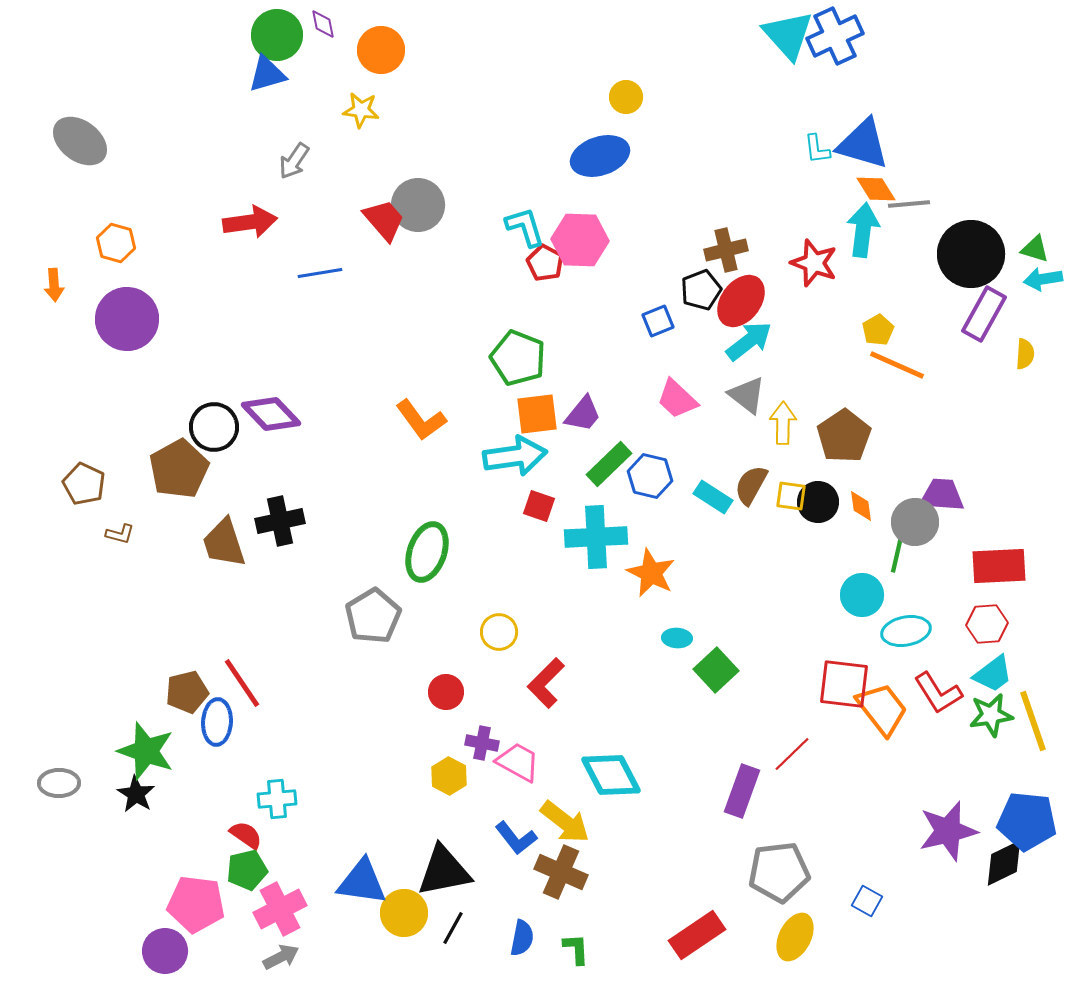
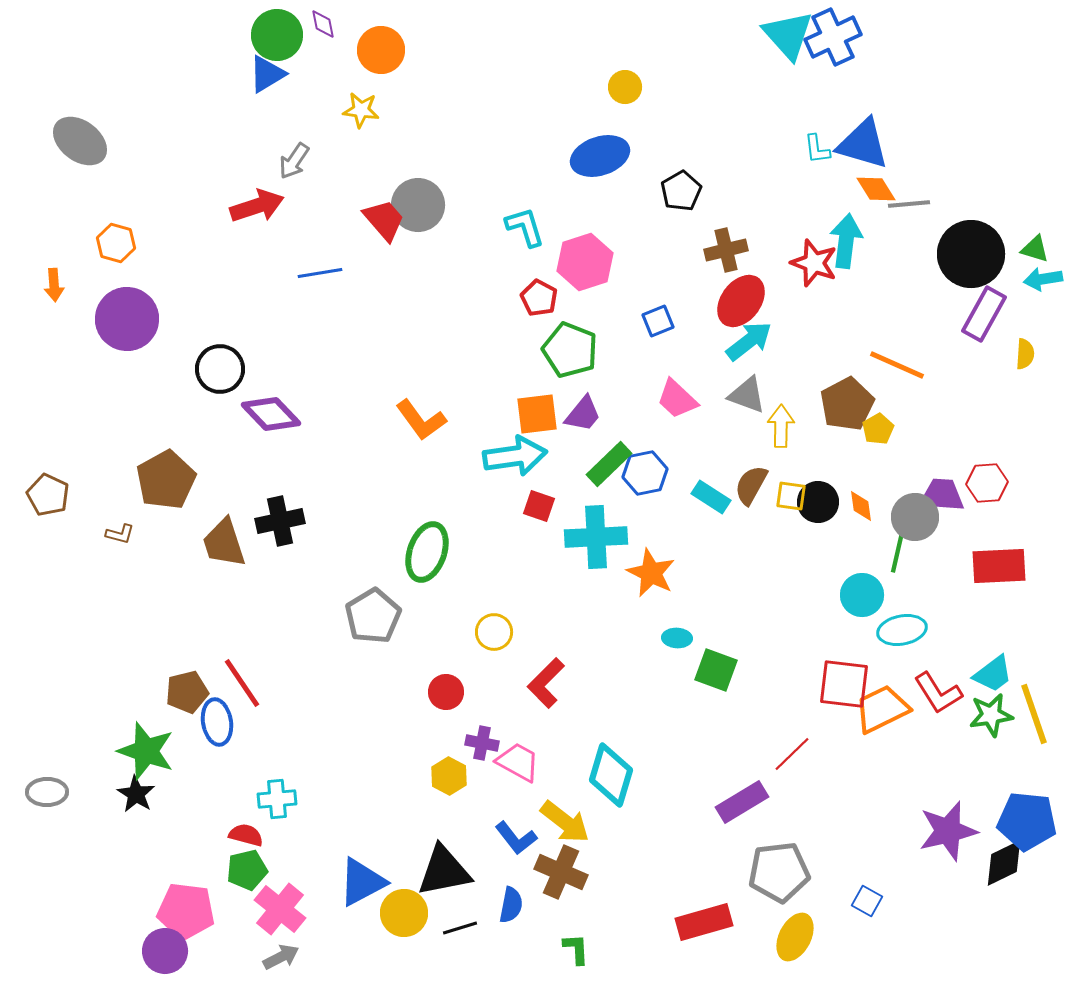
blue cross at (835, 36): moved 2 px left, 1 px down
blue triangle at (267, 74): rotated 15 degrees counterclockwise
yellow circle at (626, 97): moved 1 px left, 10 px up
red arrow at (250, 222): moved 7 px right, 16 px up; rotated 10 degrees counterclockwise
cyan arrow at (863, 230): moved 17 px left, 11 px down
pink hexagon at (580, 240): moved 5 px right, 22 px down; rotated 20 degrees counterclockwise
red pentagon at (545, 263): moved 6 px left, 35 px down
black pentagon at (701, 290): moved 20 px left, 99 px up; rotated 9 degrees counterclockwise
yellow pentagon at (878, 330): moved 99 px down
green pentagon at (518, 358): moved 52 px right, 8 px up
gray triangle at (747, 395): rotated 18 degrees counterclockwise
yellow arrow at (783, 423): moved 2 px left, 3 px down
black circle at (214, 427): moved 6 px right, 58 px up
brown pentagon at (844, 436): moved 3 px right, 32 px up; rotated 6 degrees clockwise
brown pentagon at (179, 469): moved 13 px left, 11 px down
blue hexagon at (650, 476): moved 5 px left, 3 px up; rotated 24 degrees counterclockwise
brown pentagon at (84, 484): moved 36 px left, 11 px down
cyan rectangle at (713, 497): moved 2 px left
gray circle at (915, 522): moved 5 px up
red hexagon at (987, 624): moved 141 px up
cyan ellipse at (906, 631): moved 4 px left, 1 px up
yellow circle at (499, 632): moved 5 px left
green square at (716, 670): rotated 27 degrees counterclockwise
orange trapezoid at (882, 709): rotated 78 degrees counterclockwise
yellow line at (1033, 721): moved 1 px right, 7 px up
blue ellipse at (217, 722): rotated 12 degrees counterclockwise
cyan diamond at (611, 775): rotated 44 degrees clockwise
gray ellipse at (59, 783): moved 12 px left, 9 px down
purple rectangle at (742, 791): moved 11 px down; rotated 39 degrees clockwise
red semicircle at (246, 835): rotated 20 degrees counterclockwise
blue triangle at (362, 882): rotated 36 degrees counterclockwise
pink pentagon at (196, 904): moved 10 px left, 7 px down
pink cross at (280, 909): rotated 24 degrees counterclockwise
black line at (453, 928): moved 7 px right; rotated 44 degrees clockwise
red rectangle at (697, 935): moved 7 px right, 13 px up; rotated 18 degrees clockwise
blue semicircle at (522, 938): moved 11 px left, 33 px up
